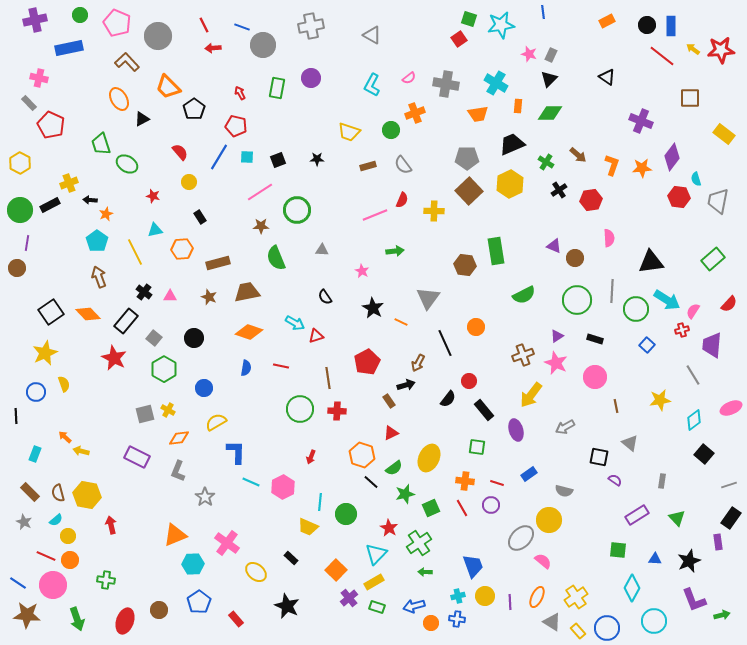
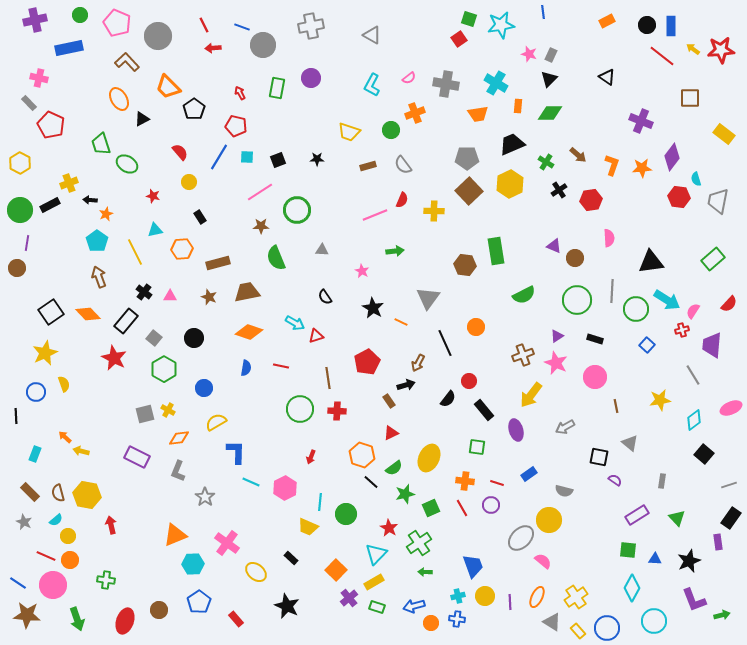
pink hexagon at (283, 487): moved 2 px right, 1 px down
green square at (618, 550): moved 10 px right
